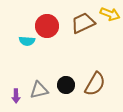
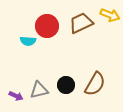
yellow arrow: moved 1 px down
brown trapezoid: moved 2 px left
cyan semicircle: moved 1 px right
purple arrow: rotated 64 degrees counterclockwise
